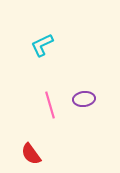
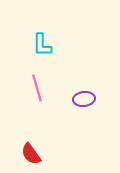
cyan L-shape: rotated 65 degrees counterclockwise
pink line: moved 13 px left, 17 px up
